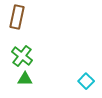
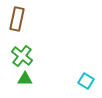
brown rectangle: moved 2 px down
cyan square: rotated 14 degrees counterclockwise
